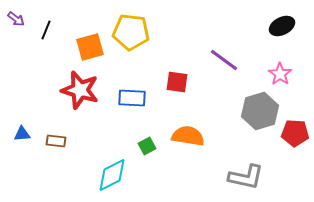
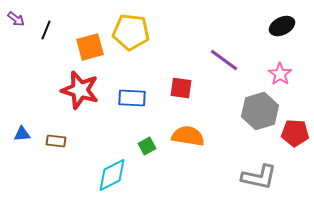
red square: moved 4 px right, 6 px down
gray L-shape: moved 13 px right
